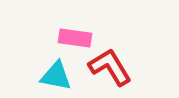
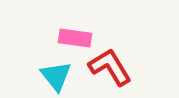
cyan triangle: rotated 40 degrees clockwise
